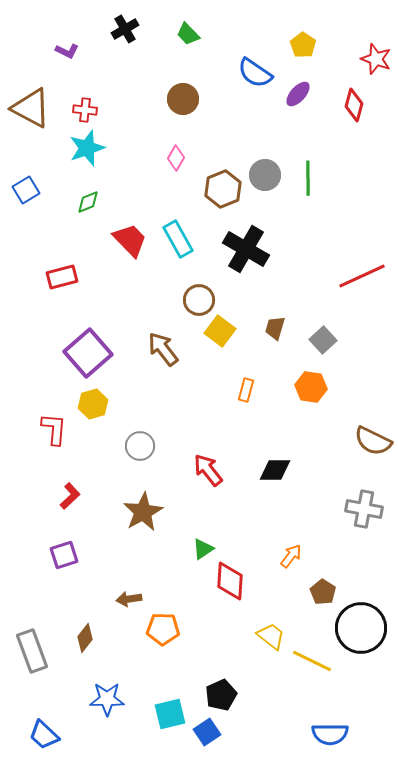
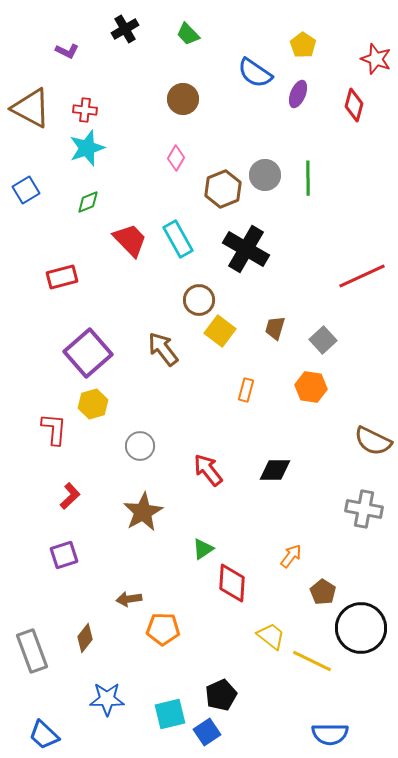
purple ellipse at (298, 94): rotated 20 degrees counterclockwise
red diamond at (230, 581): moved 2 px right, 2 px down
